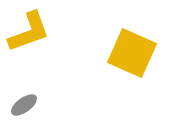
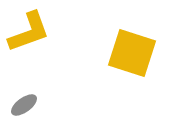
yellow square: rotated 6 degrees counterclockwise
